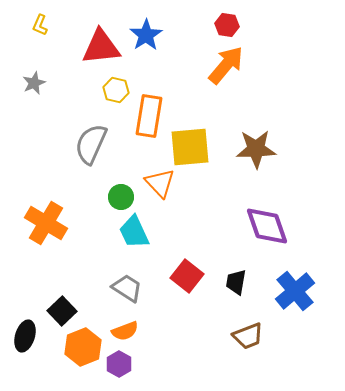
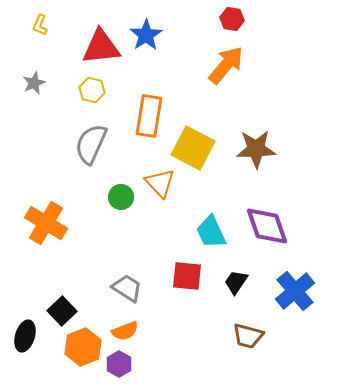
red hexagon: moved 5 px right, 6 px up
yellow hexagon: moved 24 px left
yellow square: moved 3 px right, 1 px down; rotated 33 degrees clockwise
cyan trapezoid: moved 77 px right
red square: rotated 32 degrees counterclockwise
black trapezoid: rotated 24 degrees clockwise
brown trapezoid: rotated 36 degrees clockwise
